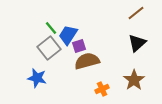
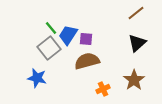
purple square: moved 7 px right, 7 px up; rotated 24 degrees clockwise
orange cross: moved 1 px right
